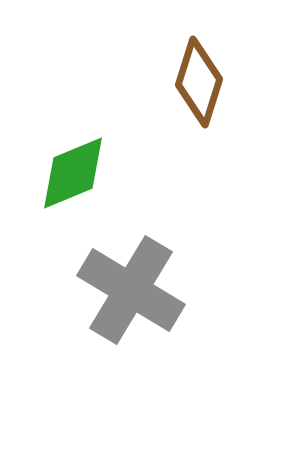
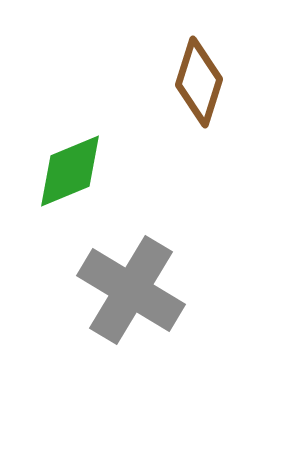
green diamond: moved 3 px left, 2 px up
